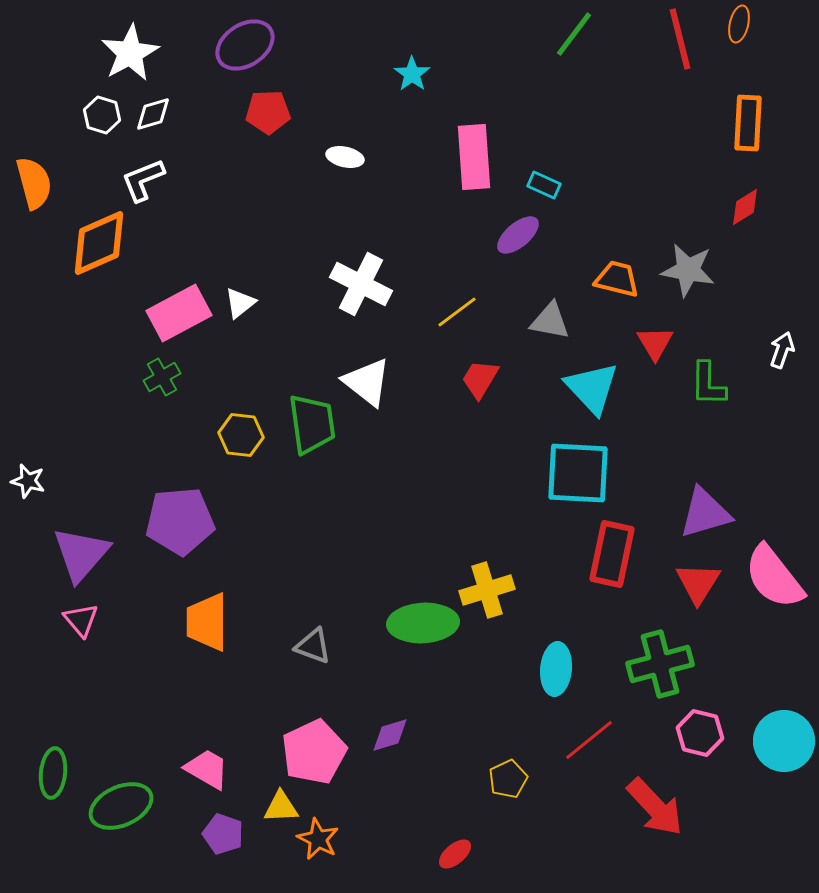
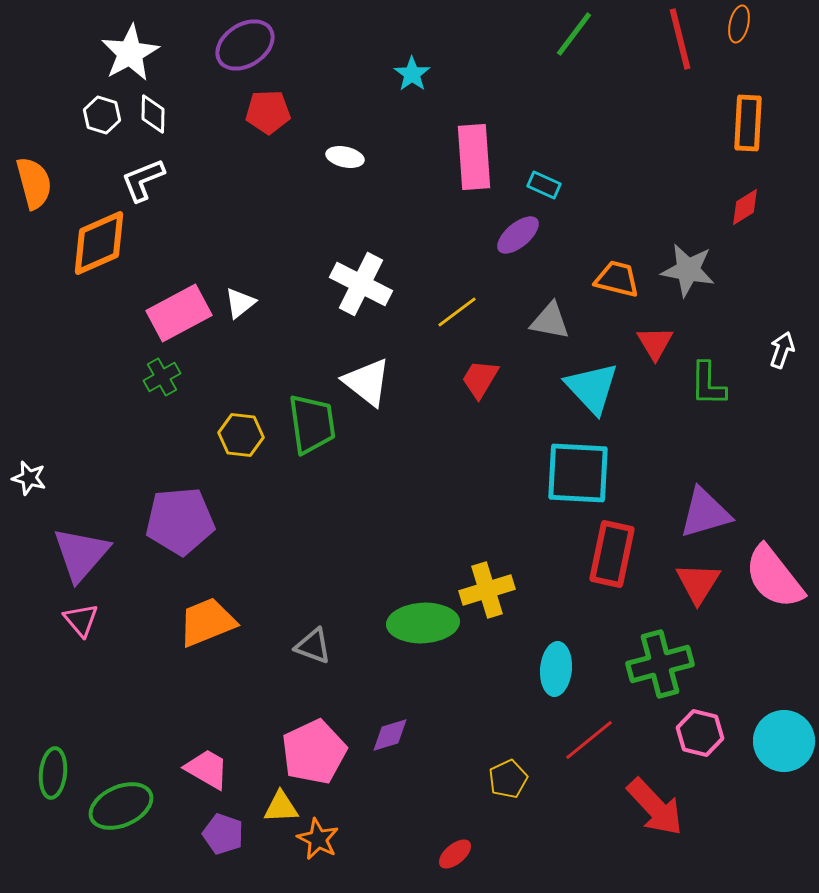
white diamond at (153, 114): rotated 72 degrees counterclockwise
white star at (28, 481): moved 1 px right, 3 px up
orange trapezoid at (207, 622): rotated 68 degrees clockwise
